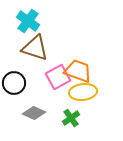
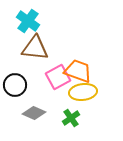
brown triangle: rotated 12 degrees counterclockwise
black circle: moved 1 px right, 2 px down
